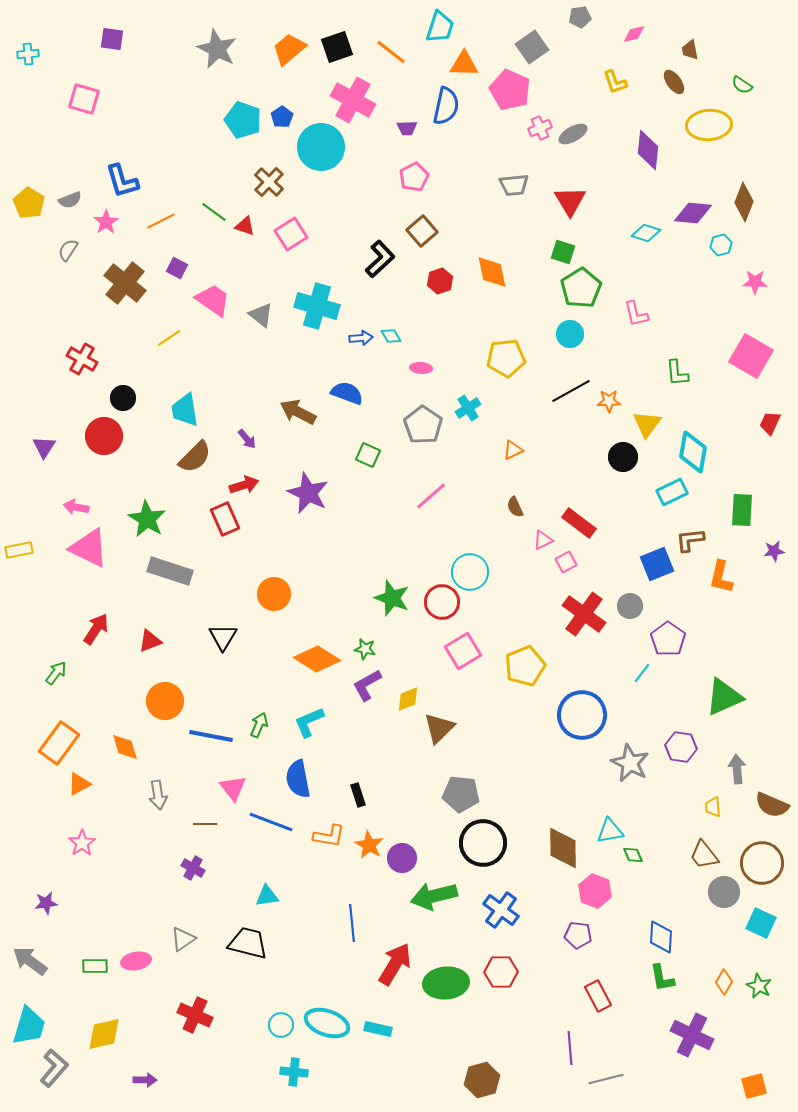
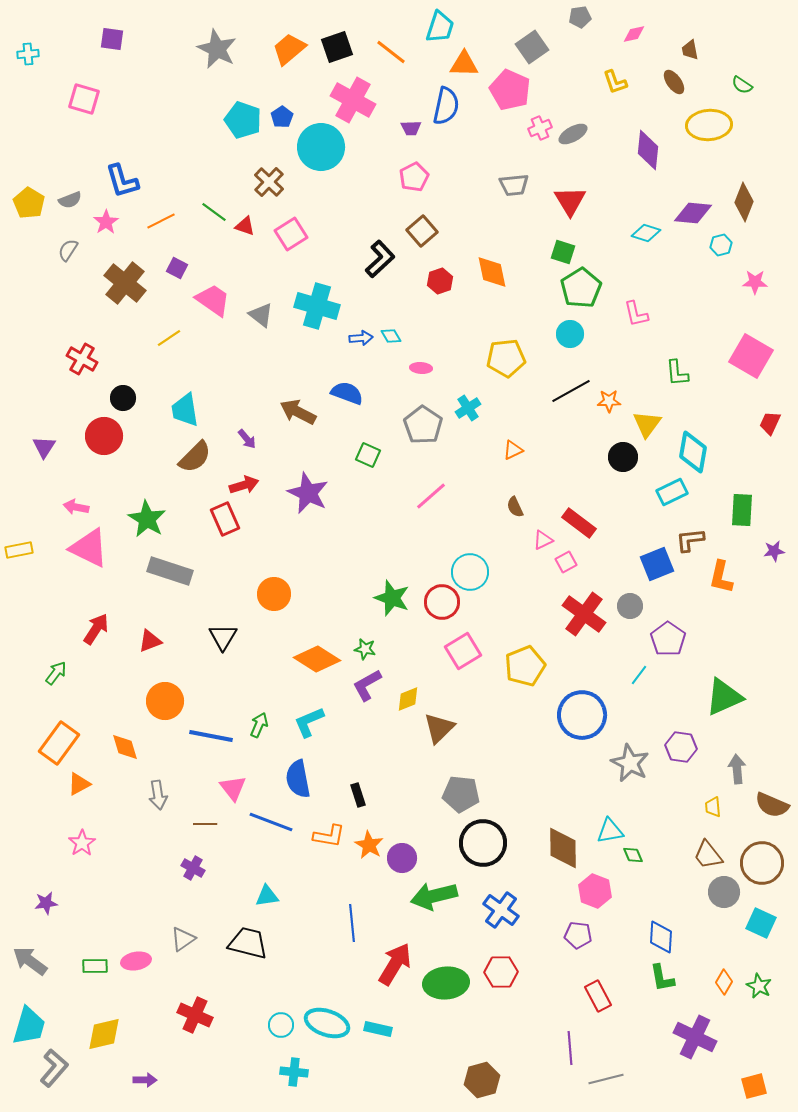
purple trapezoid at (407, 128): moved 4 px right
cyan line at (642, 673): moved 3 px left, 2 px down
brown trapezoid at (704, 855): moved 4 px right
purple cross at (692, 1035): moved 3 px right, 2 px down
